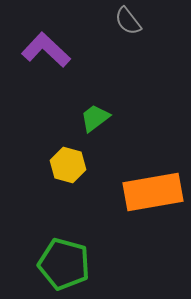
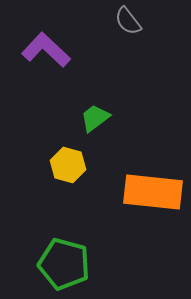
orange rectangle: rotated 16 degrees clockwise
